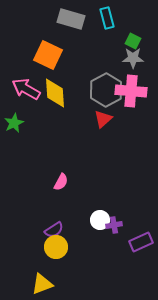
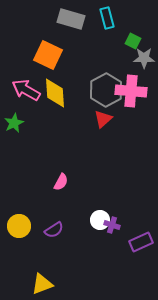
gray star: moved 11 px right
pink arrow: moved 1 px down
purple cross: moved 2 px left; rotated 28 degrees clockwise
yellow circle: moved 37 px left, 21 px up
